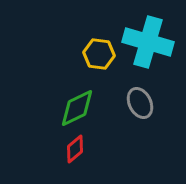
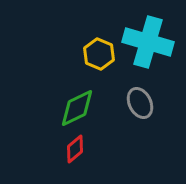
yellow hexagon: rotated 16 degrees clockwise
